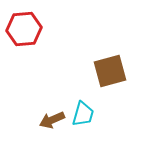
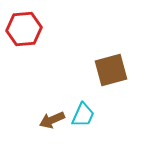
brown square: moved 1 px right, 1 px up
cyan trapezoid: moved 1 px down; rotated 8 degrees clockwise
